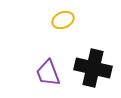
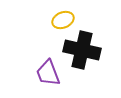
black cross: moved 11 px left, 18 px up
